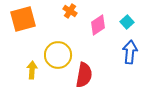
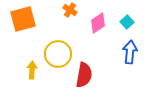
orange cross: moved 1 px up
pink diamond: moved 2 px up
yellow circle: moved 1 px up
